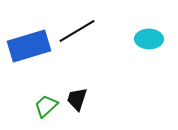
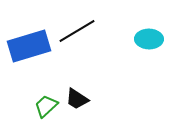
black trapezoid: rotated 75 degrees counterclockwise
